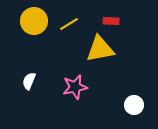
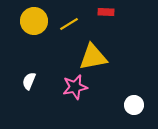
red rectangle: moved 5 px left, 9 px up
yellow triangle: moved 7 px left, 8 px down
